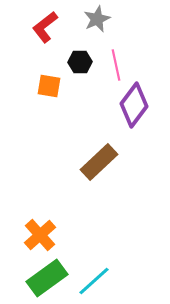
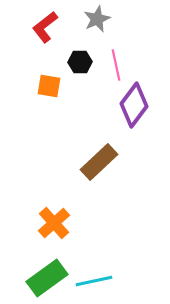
orange cross: moved 14 px right, 12 px up
cyan line: rotated 30 degrees clockwise
